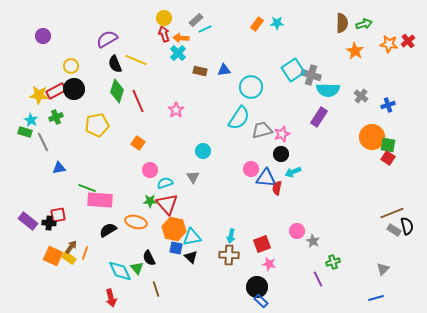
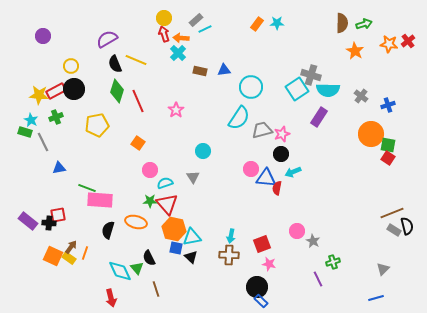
cyan square at (293, 70): moved 4 px right, 19 px down
orange circle at (372, 137): moved 1 px left, 3 px up
black semicircle at (108, 230): rotated 42 degrees counterclockwise
